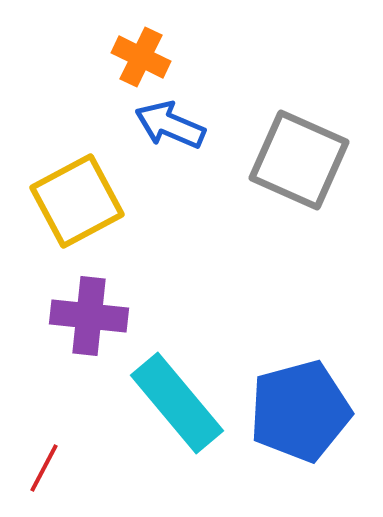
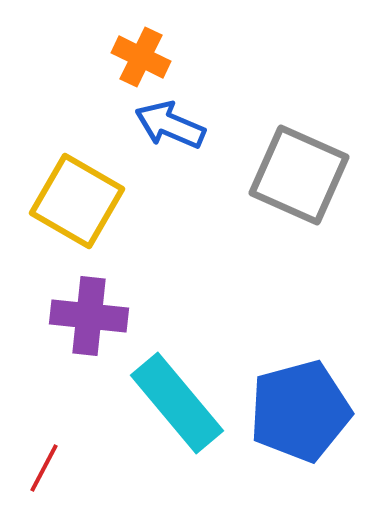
gray square: moved 15 px down
yellow square: rotated 32 degrees counterclockwise
